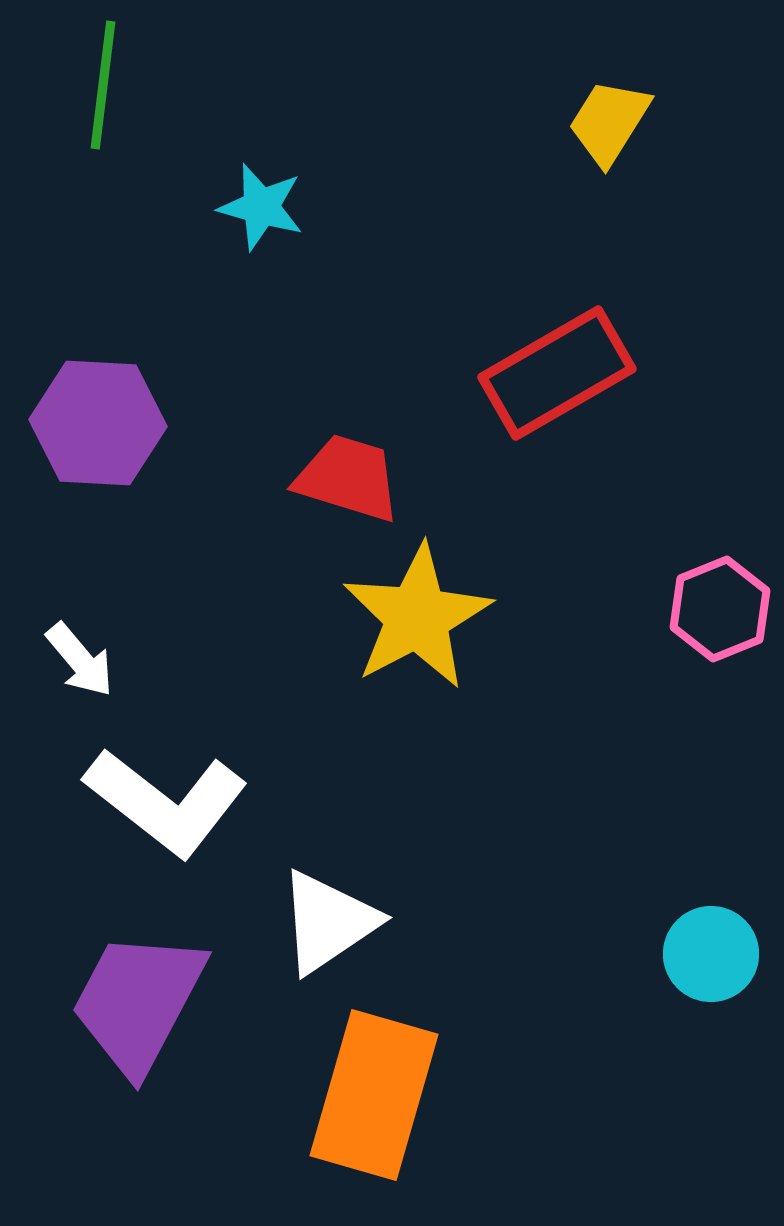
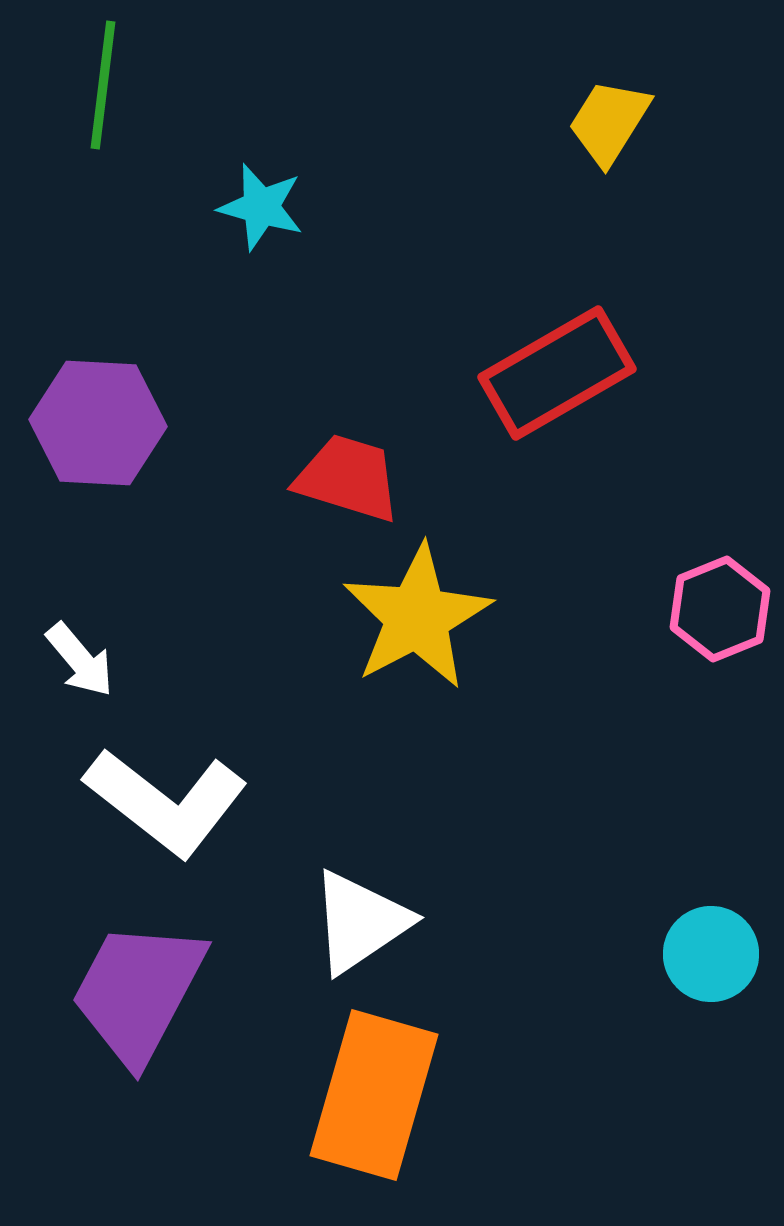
white triangle: moved 32 px right
purple trapezoid: moved 10 px up
